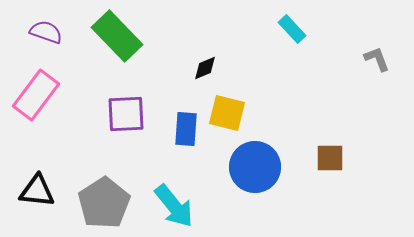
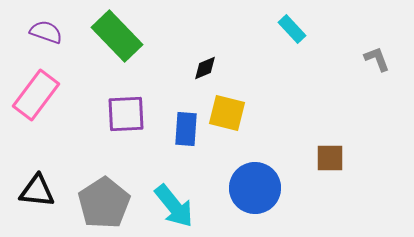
blue circle: moved 21 px down
